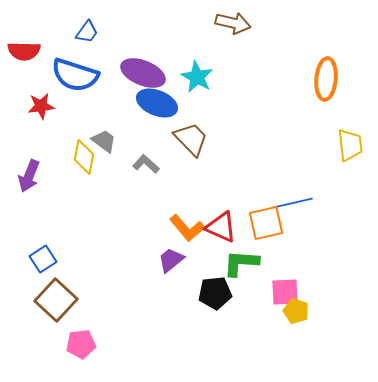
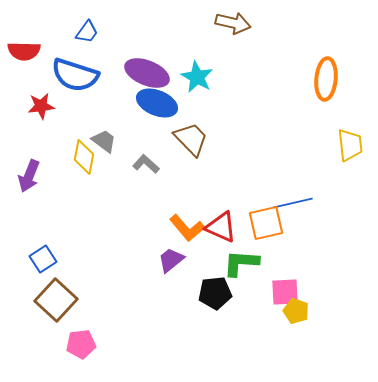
purple ellipse: moved 4 px right
